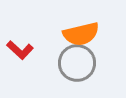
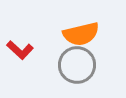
gray circle: moved 2 px down
